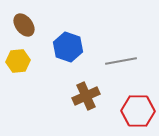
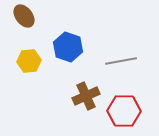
brown ellipse: moved 9 px up
yellow hexagon: moved 11 px right
red hexagon: moved 14 px left
